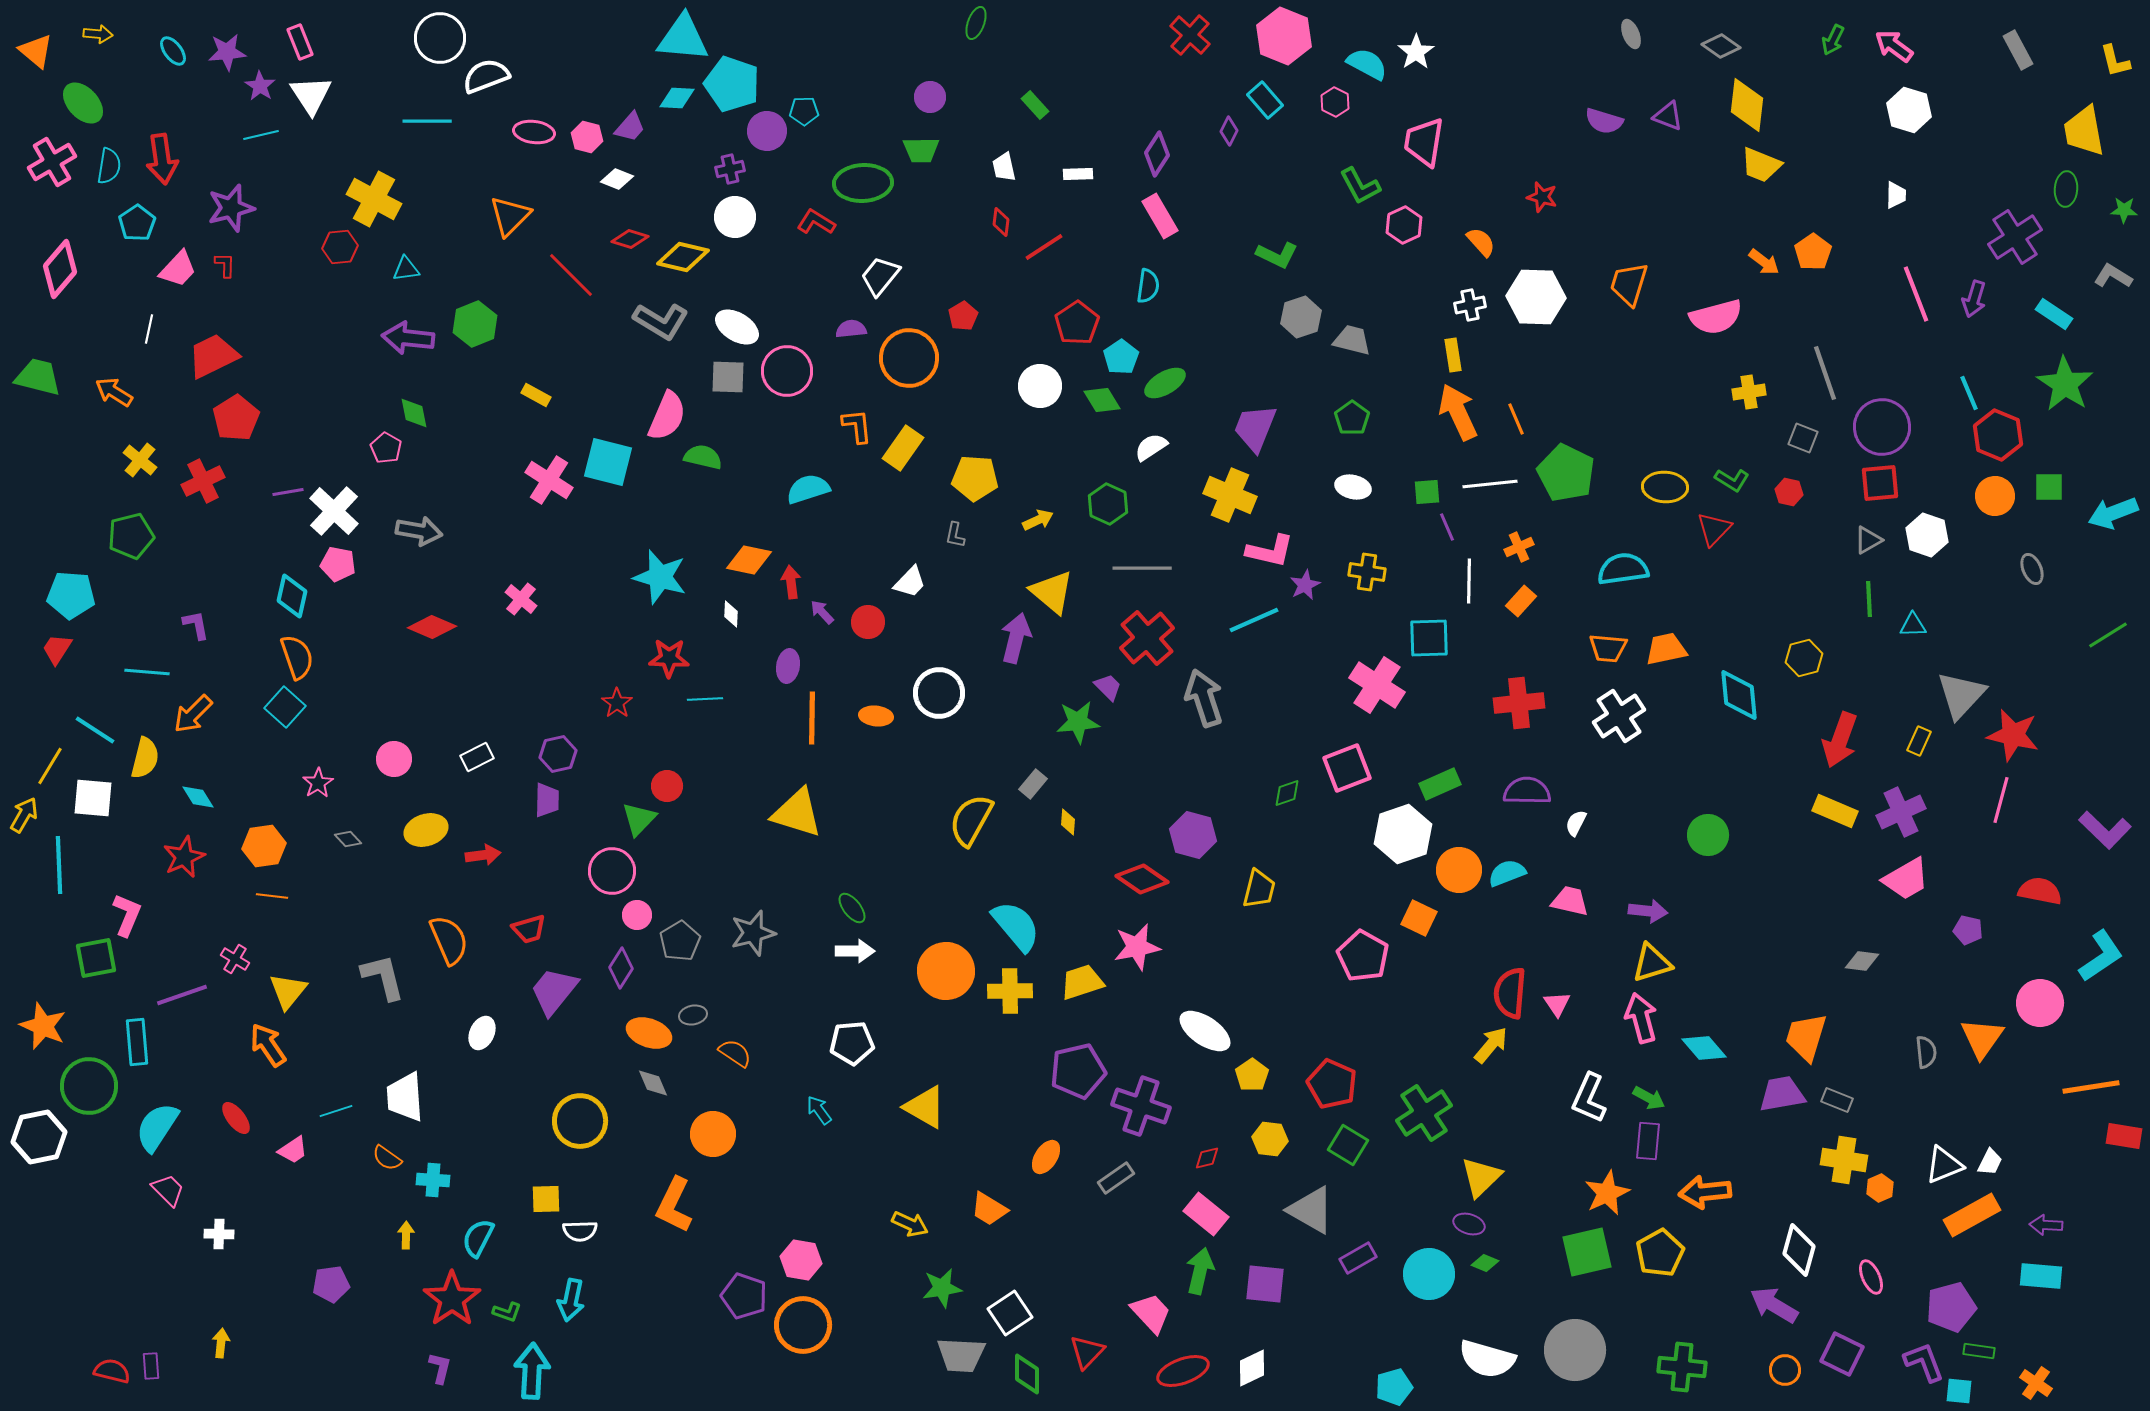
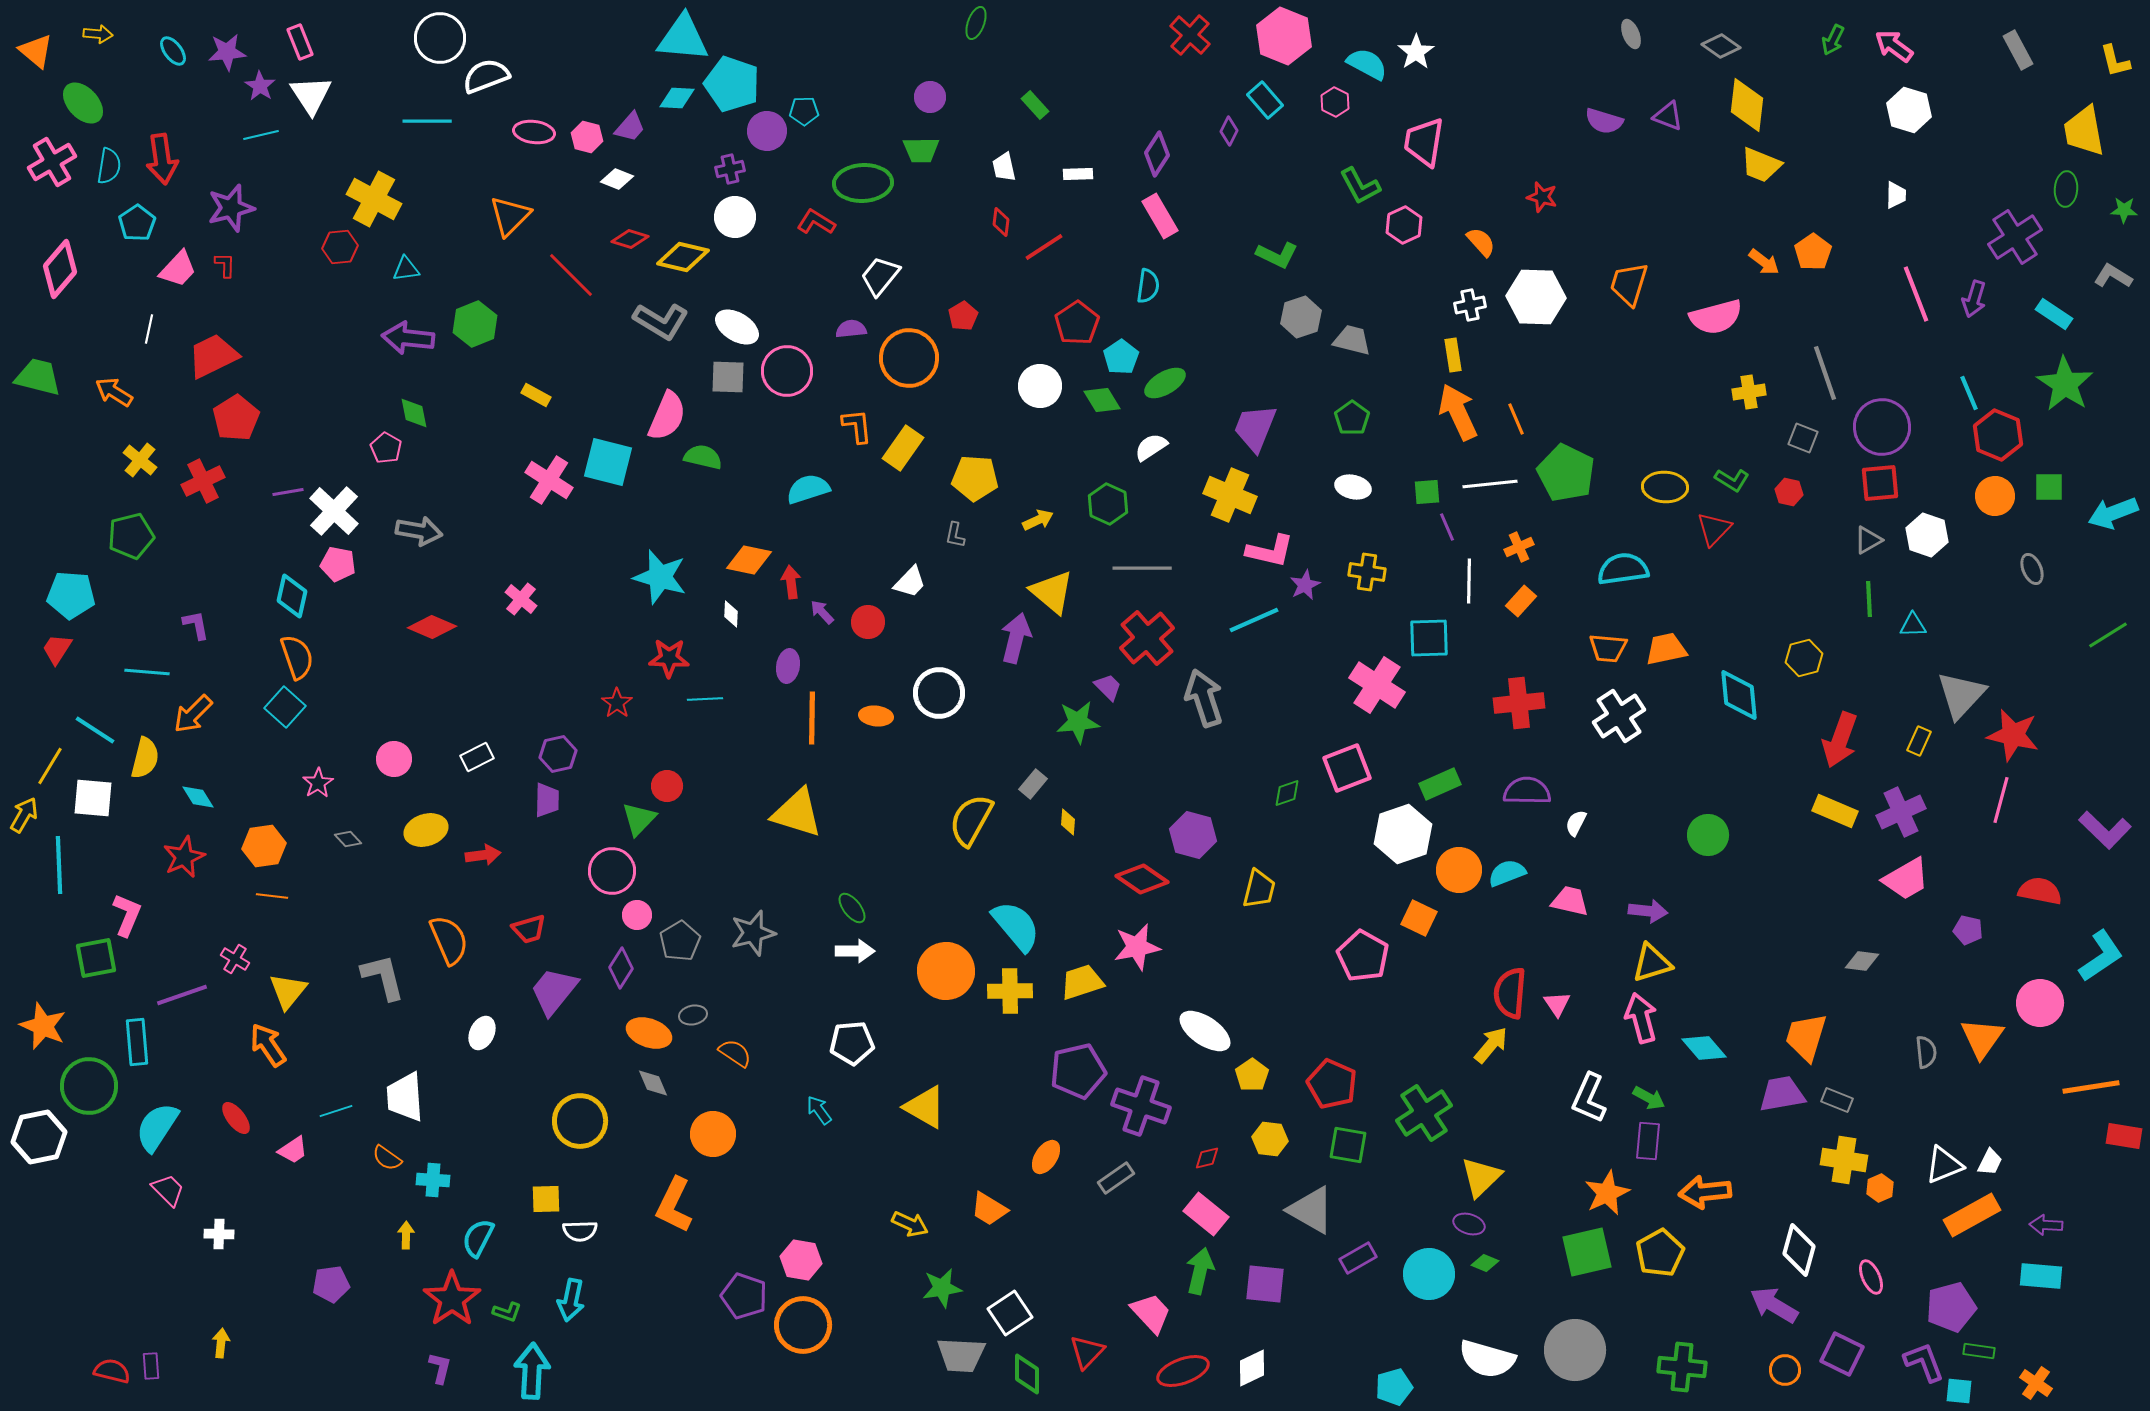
green square at (1348, 1145): rotated 21 degrees counterclockwise
